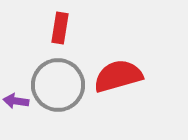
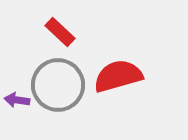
red rectangle: moved 4 px down; rotated 56 degrees counterclockwise
purple arrow: moved 1 px right, 1 px up
